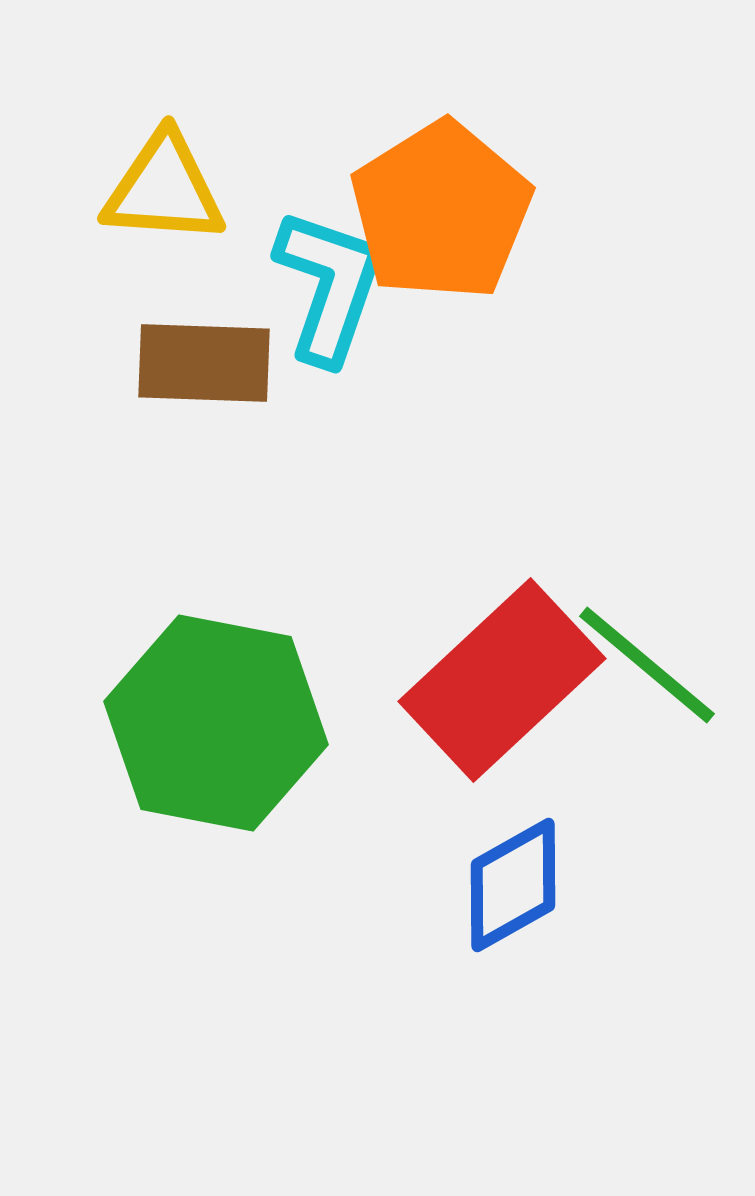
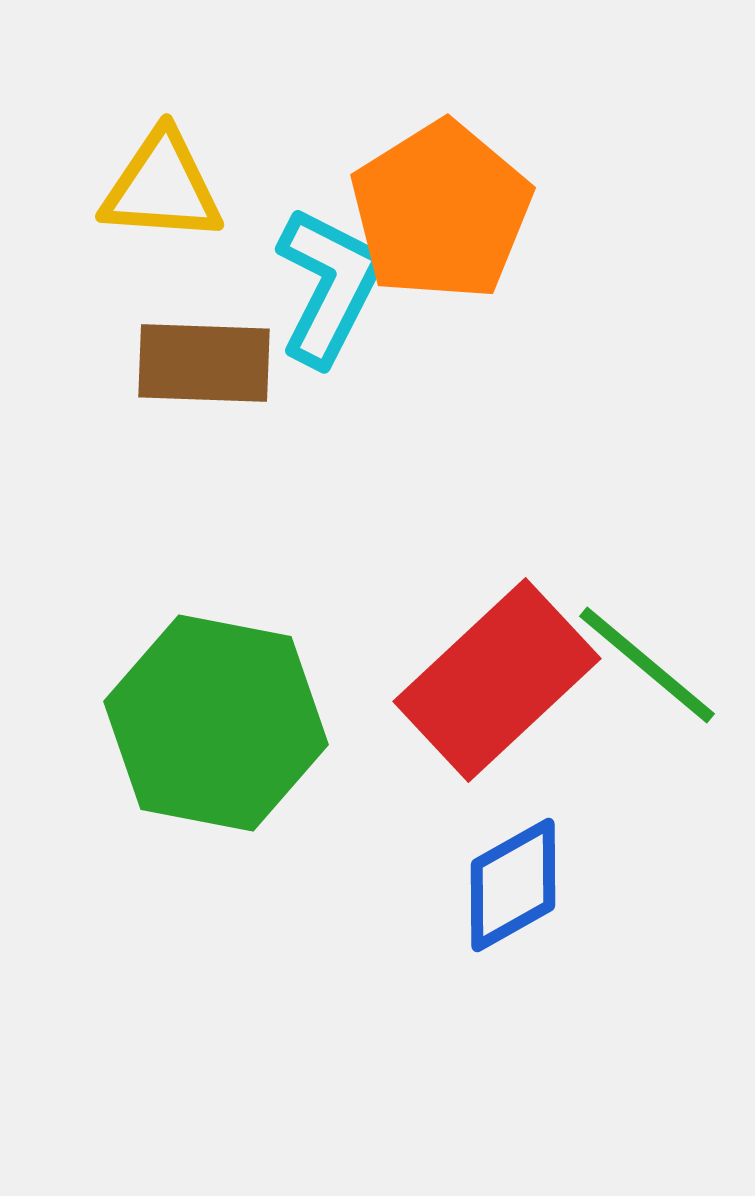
yellow triangle: moved 2 px left, 2 px up
cyan L-shape: rotated 8 degrees clockwise
red rectangle: moved 5 px left
